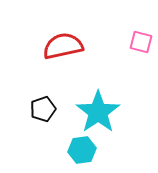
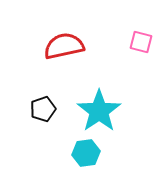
red semicircle: moved 1 px right
cyan star: moved 1 px right, 1 px up
cyan hexagon: moved 4 px right, 3 px down
